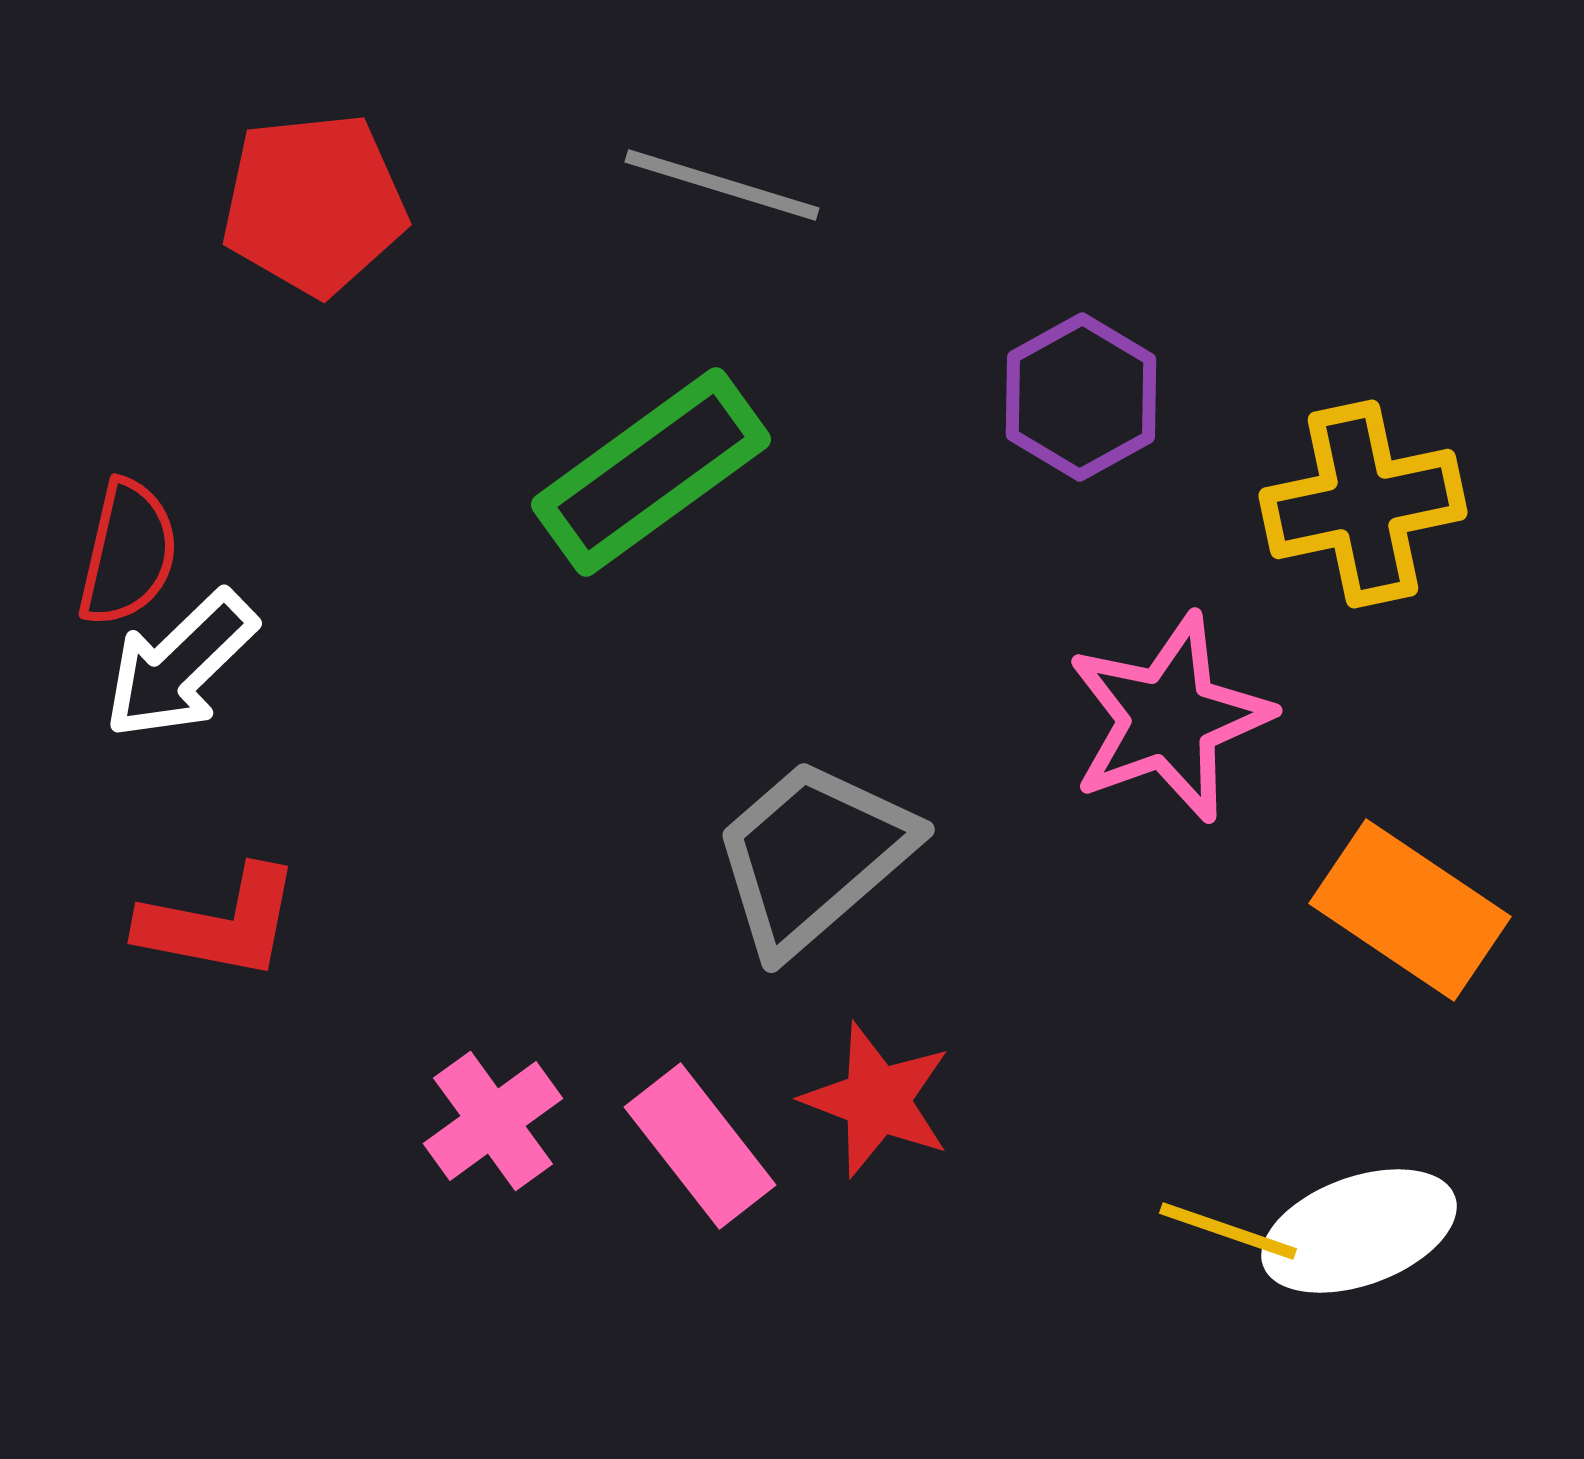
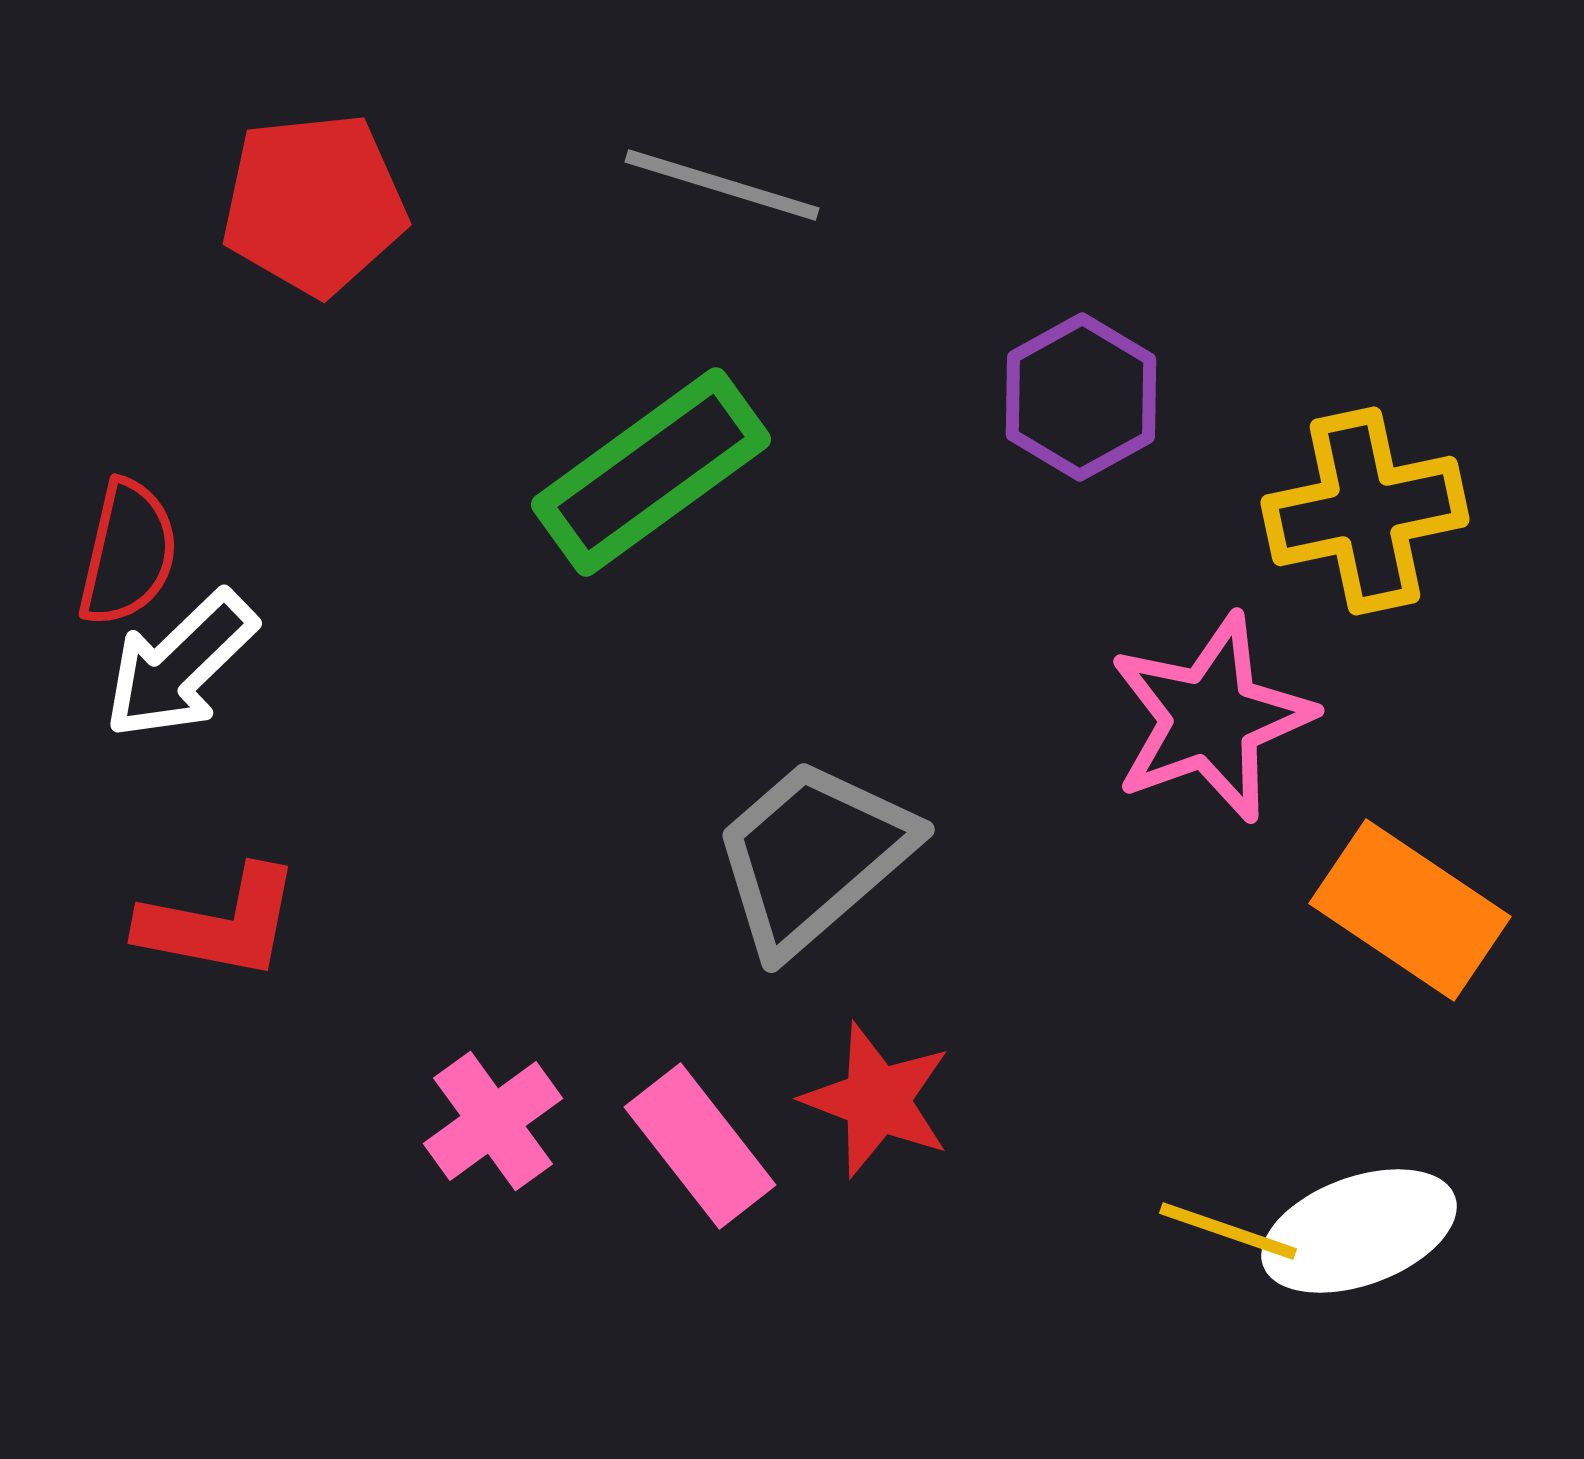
yellow cross: moved 2 px right, 7 px down
pink star: moved 42 px right
